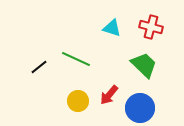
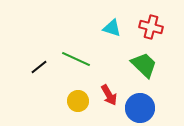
red arrow: rotated 70 degrees counterclockwise
